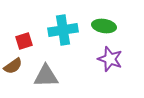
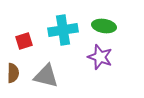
purple star: moved 10 px left, 2 px up
brown semicircle: moved 7 px down; rotated 54 degrees counterclockwise
gray triangle: rotated 16 degrees clockwise
